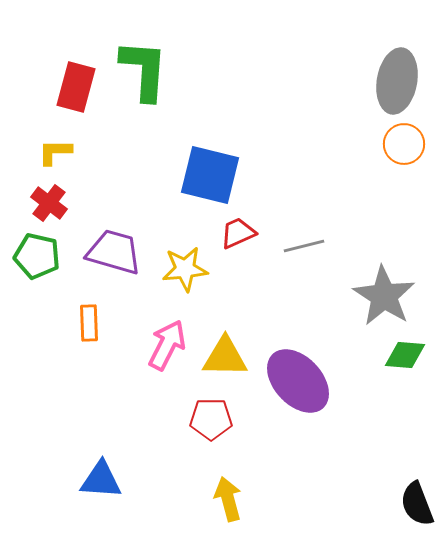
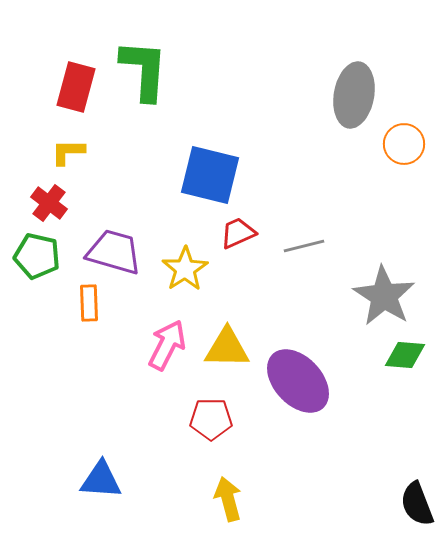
gray ellipse: moved 43 px left, 14 px down
yellow L-shape: moved 13 px right
yellow star: rotated 27 degrees counterclockwise
orange rectangle: moved 20 px up
yellow triangle: moved 2 px right, 9 px up
